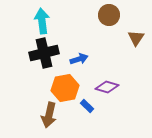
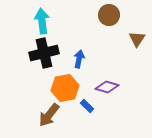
brown triangle: moved 1 px right, 1 px down
blue arrow: rotated 60 degrees counterclockwise
brown arrow: rotated 25 degrees clockwise
